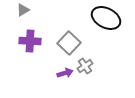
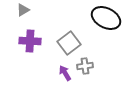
gray square: rotated 10 degrees clockwise
gray cross: rotated 28 degrees clockwise
purple arrow: rotated 105 degrees counterclockwise
